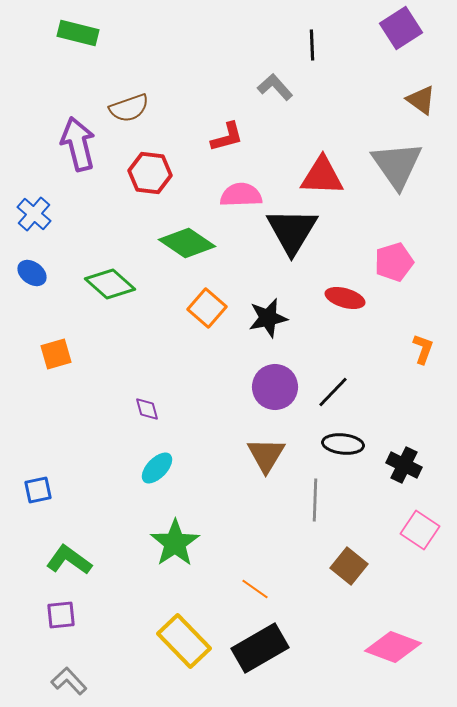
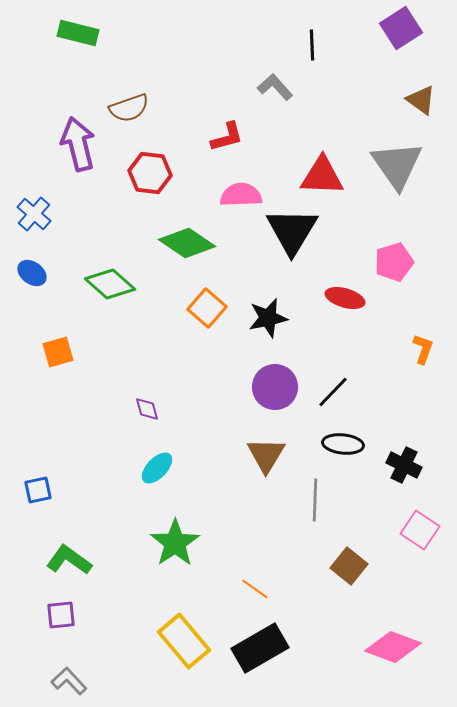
orange square at (56, 354): moved 2 px right, 2 px up
yellow rectangle at (184, 641): rotated 4 degrees clockwise
